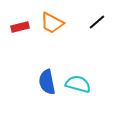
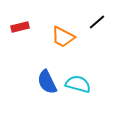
orange trapezoid: moved 11 px right, 14 px down
blue semicircle: rotated 15 degrees counterclockwise
